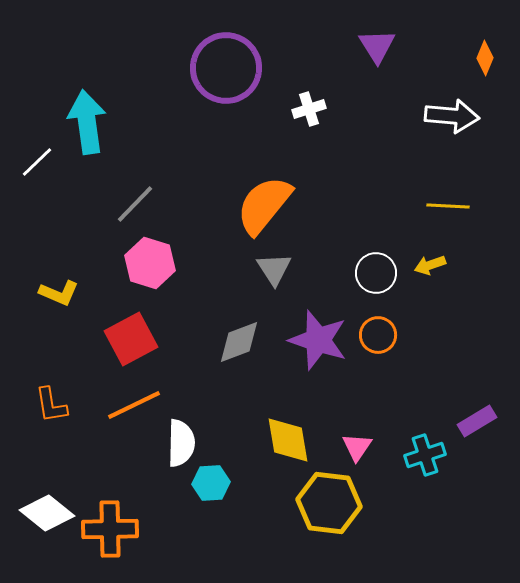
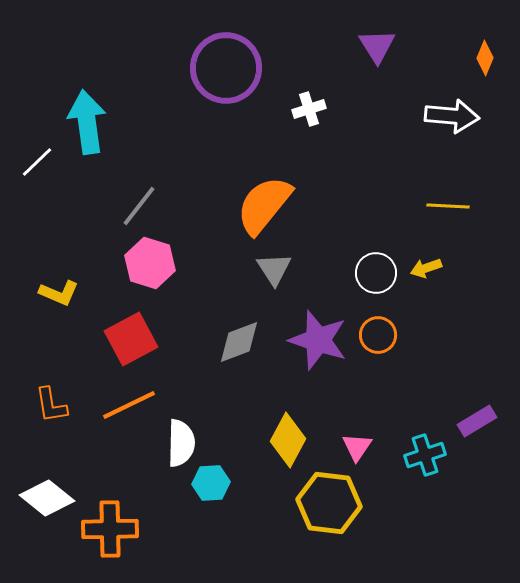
gray line: moved 4 px right, 2 px down; rotated 6 degrees counterclockwise
yellow arrow: moved 4 px left, 3 px down
orange line: moved 5 px left
yellow diamond: rotated 38 degrees clockwise
white diamond: moved 15 px up
